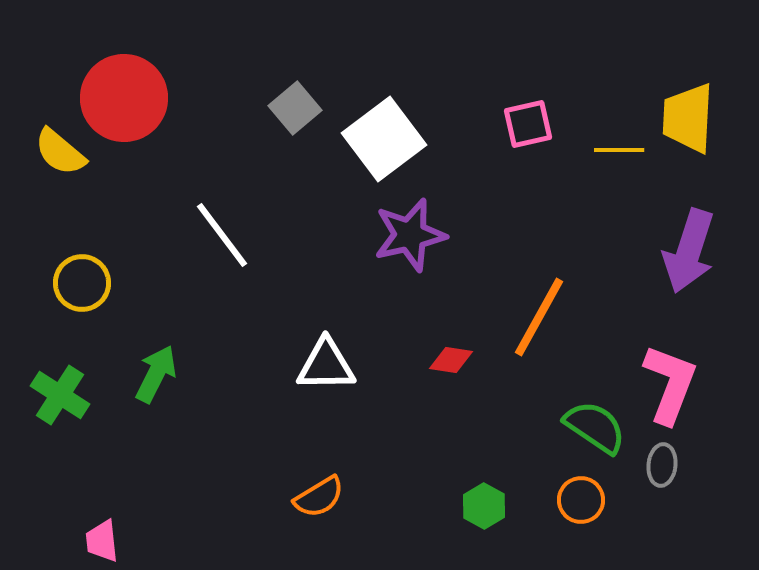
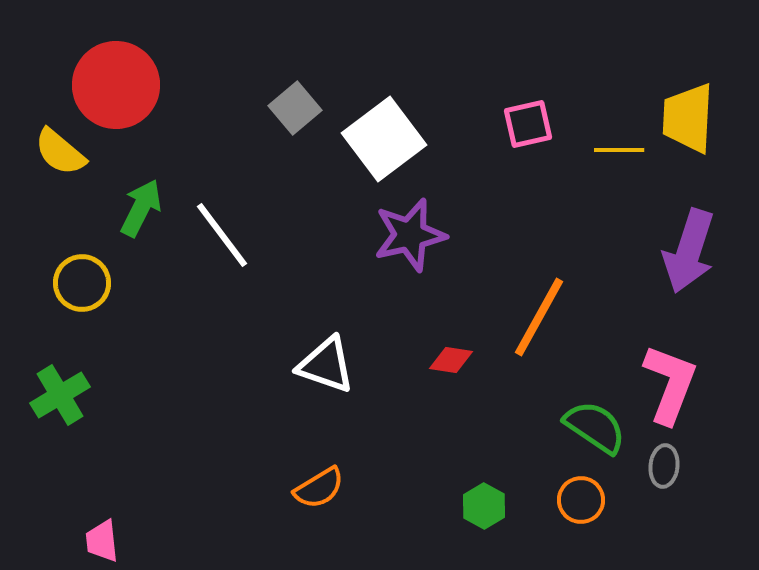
red circle: moved 8 px left, 13 px up
white triangle: rotated 20 degrees clockwise
green arrow: moved 15 px left, 166 px up
green cross: rotated 26 degrees clockwise
gray ellipse: moved 2 px right, 1 px down
orange semicircle: moved 9 px up
